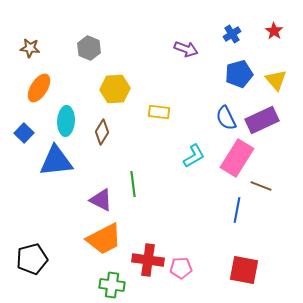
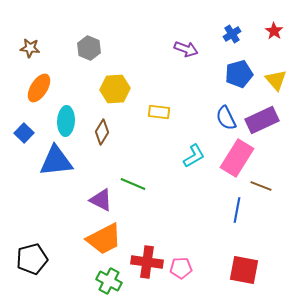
green line: rotated 60 degrees counterclockwise
red cross: moved 1 px left, 2 px down
green cross: moved 3 px left, 4 px up; rotated 20 degrees clockwise
